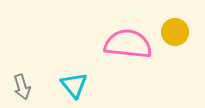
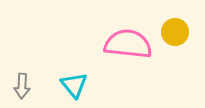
gray arrow: moved 1 px up; rotated 20 degrees clockwise
